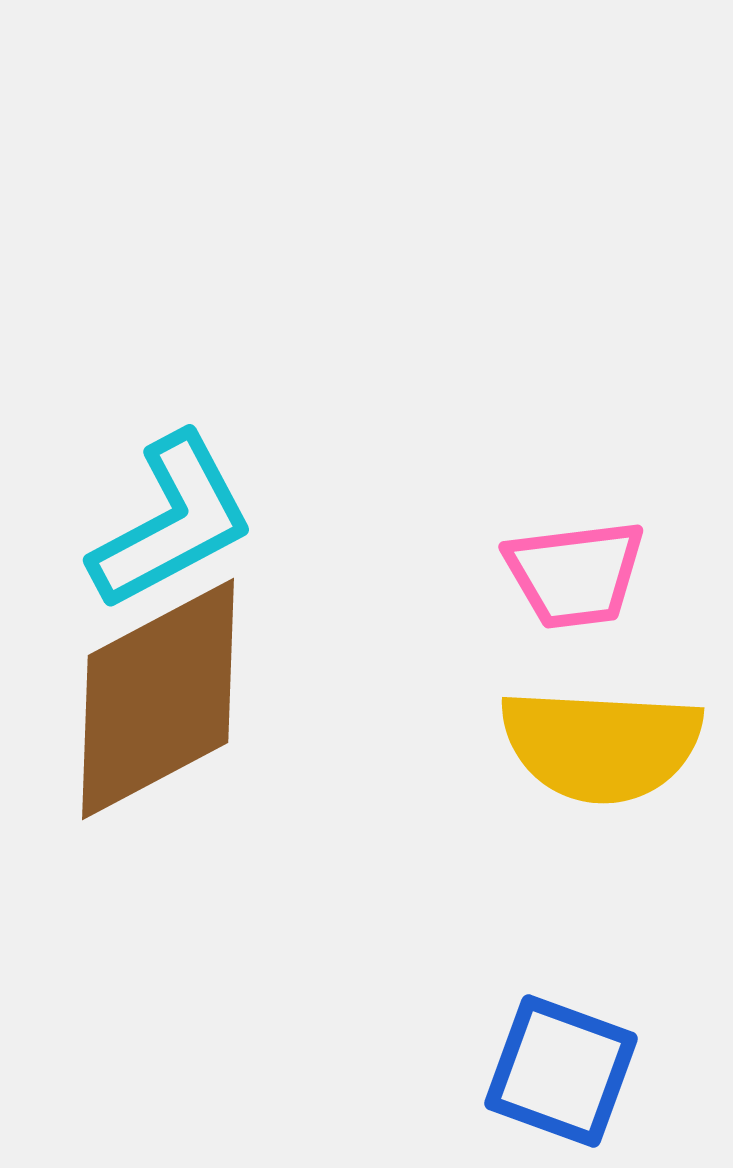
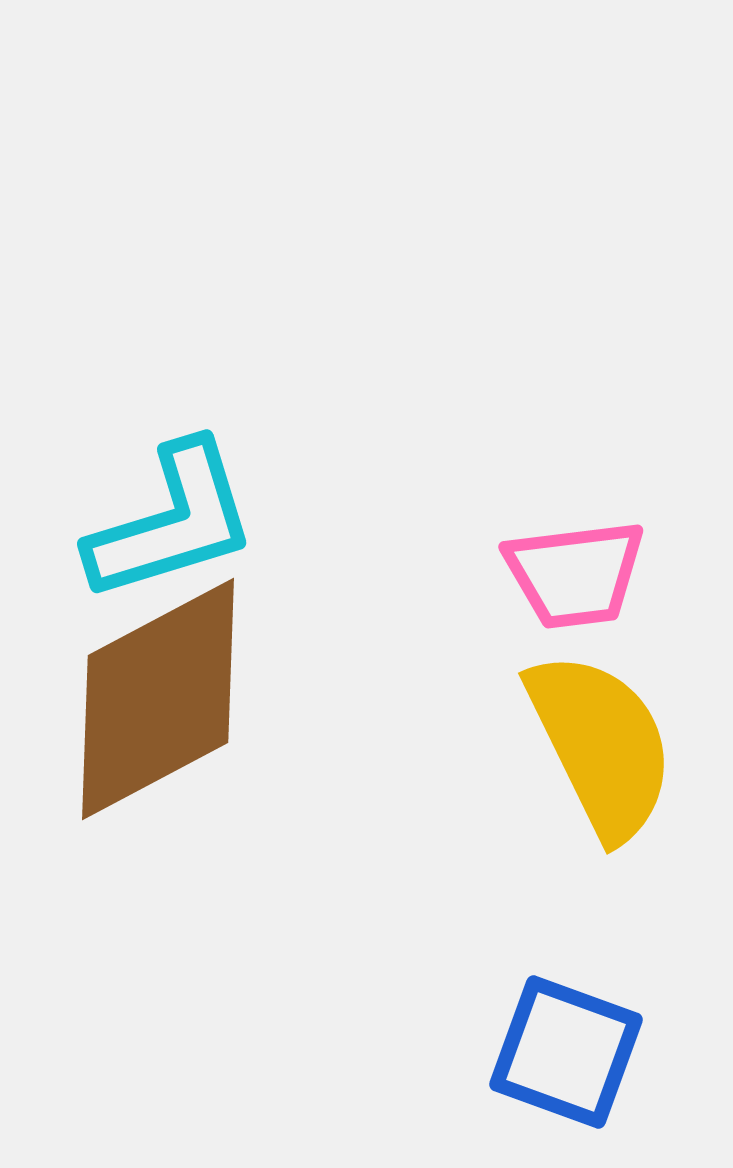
cyan L-shape: rotated 11 degrees clockwise
yellow semicircle: rotated 119 degrees counterclockwise
blue square: moved 5 px right, 19 px up
